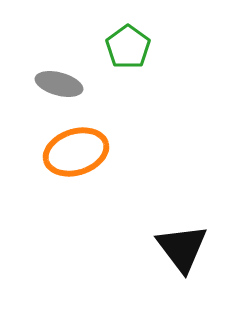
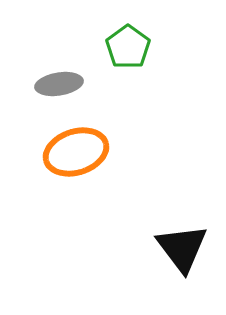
gray ellipse: rotated 24 degrees counterclockwise
